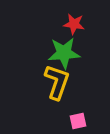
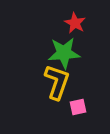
red star: moved 1 px right, 1 px up; rotated 20 degrees clockwise
pink square: moved 14 px up
